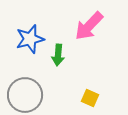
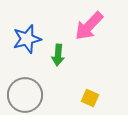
blue star: moved 3 px left
